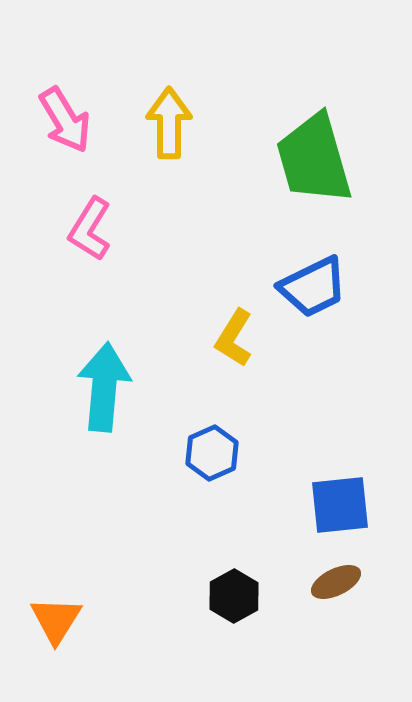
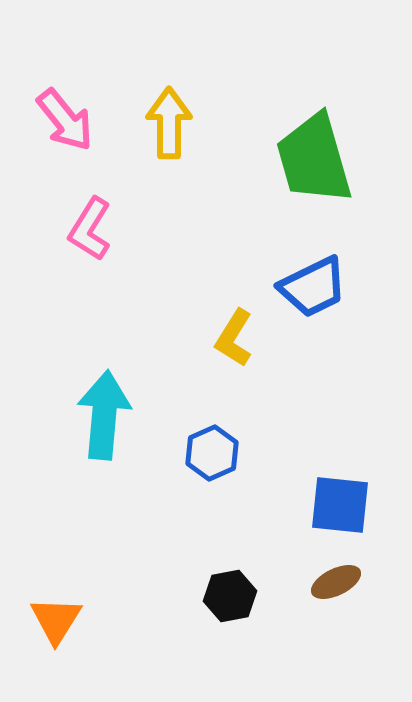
pink arrow: rotated 8 degrees counterclockwise
cyan arrow: moved 28 px down
blue square: rotated 12 degrees clockwise
black hexagon: moved 4 px left; rotated 18 degrees clockwise
